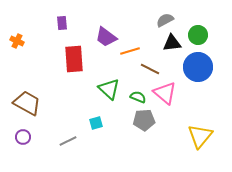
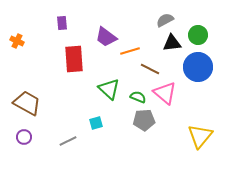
purple circle: moved 1 px right
